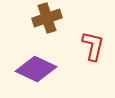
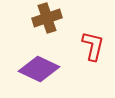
purple diamond: moved 3 px right
